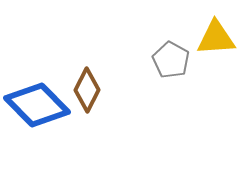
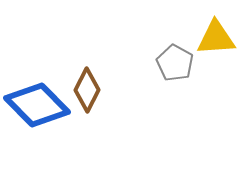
gray pentagon: moved 4 px right, 3 px down
